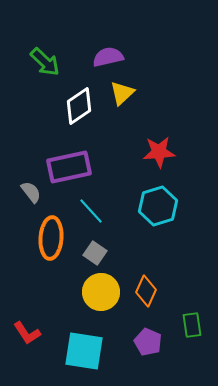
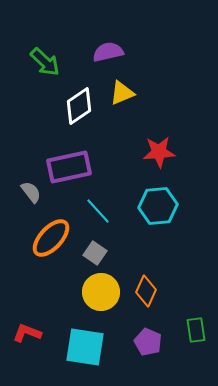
purple semicircle: moved 5 px up
yellow triangle: rotated 20 degrees clockwise
cyan hexagon: rotated 12 degrees clockwise
cyan line: moved 7 px right
orange ellipse: rotated 39 degrees clockwise
green rectangle: moved 4 px right, 5 px down
red L-shape: rotated 144 degrees clockwise
cyan square: moved 1 px right, 4 px up
